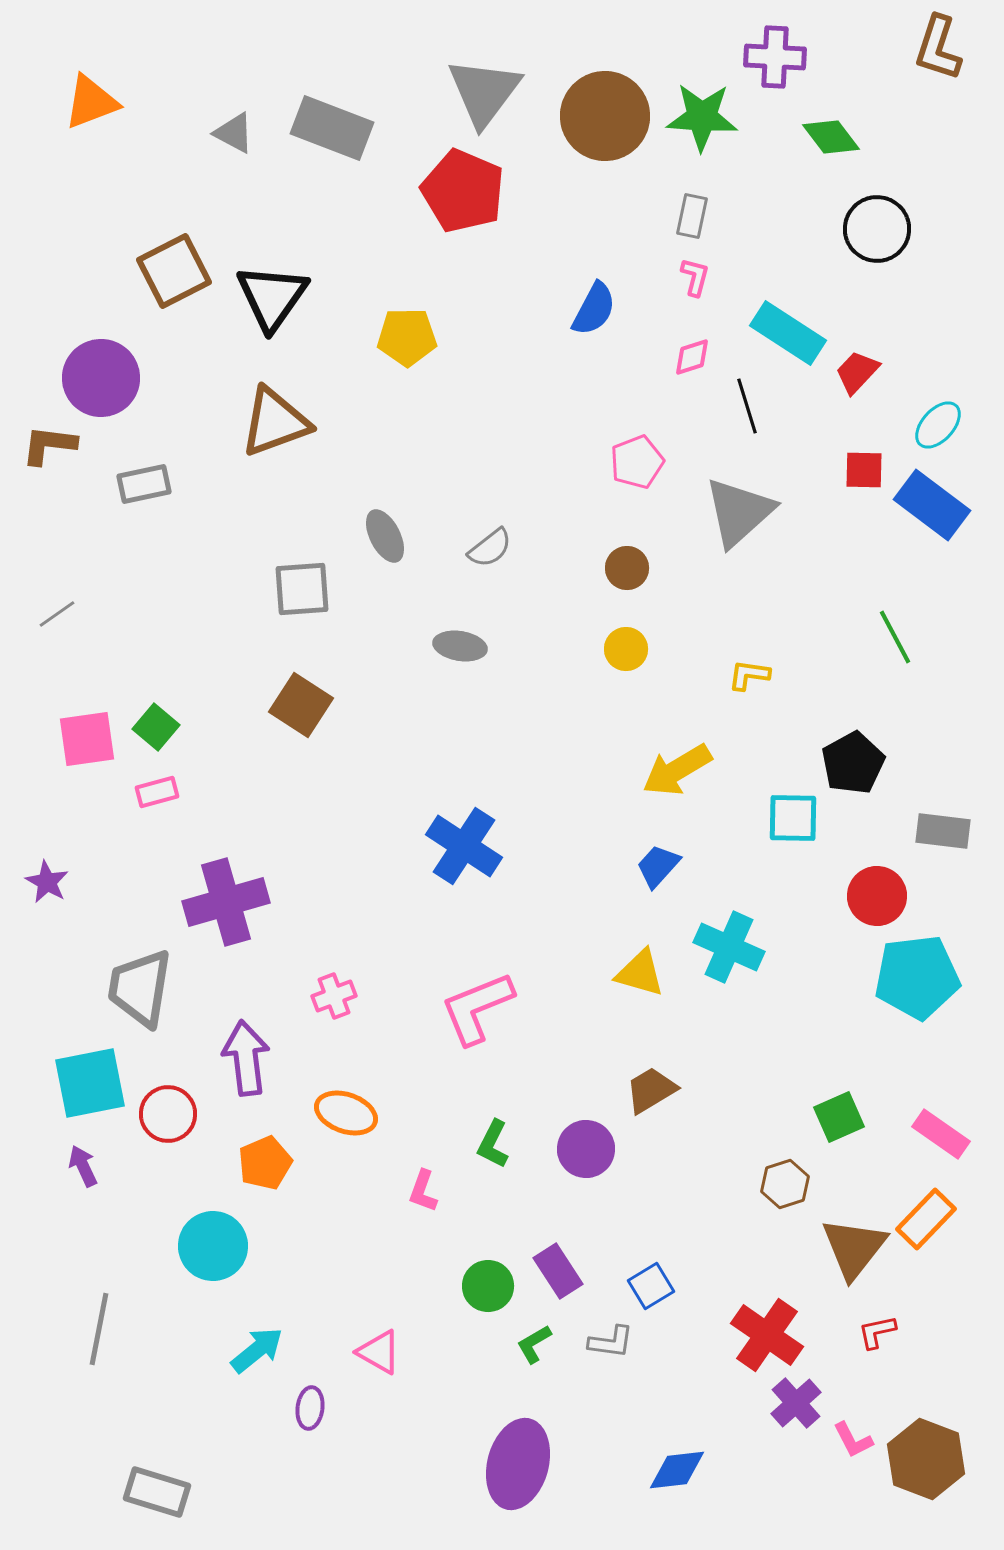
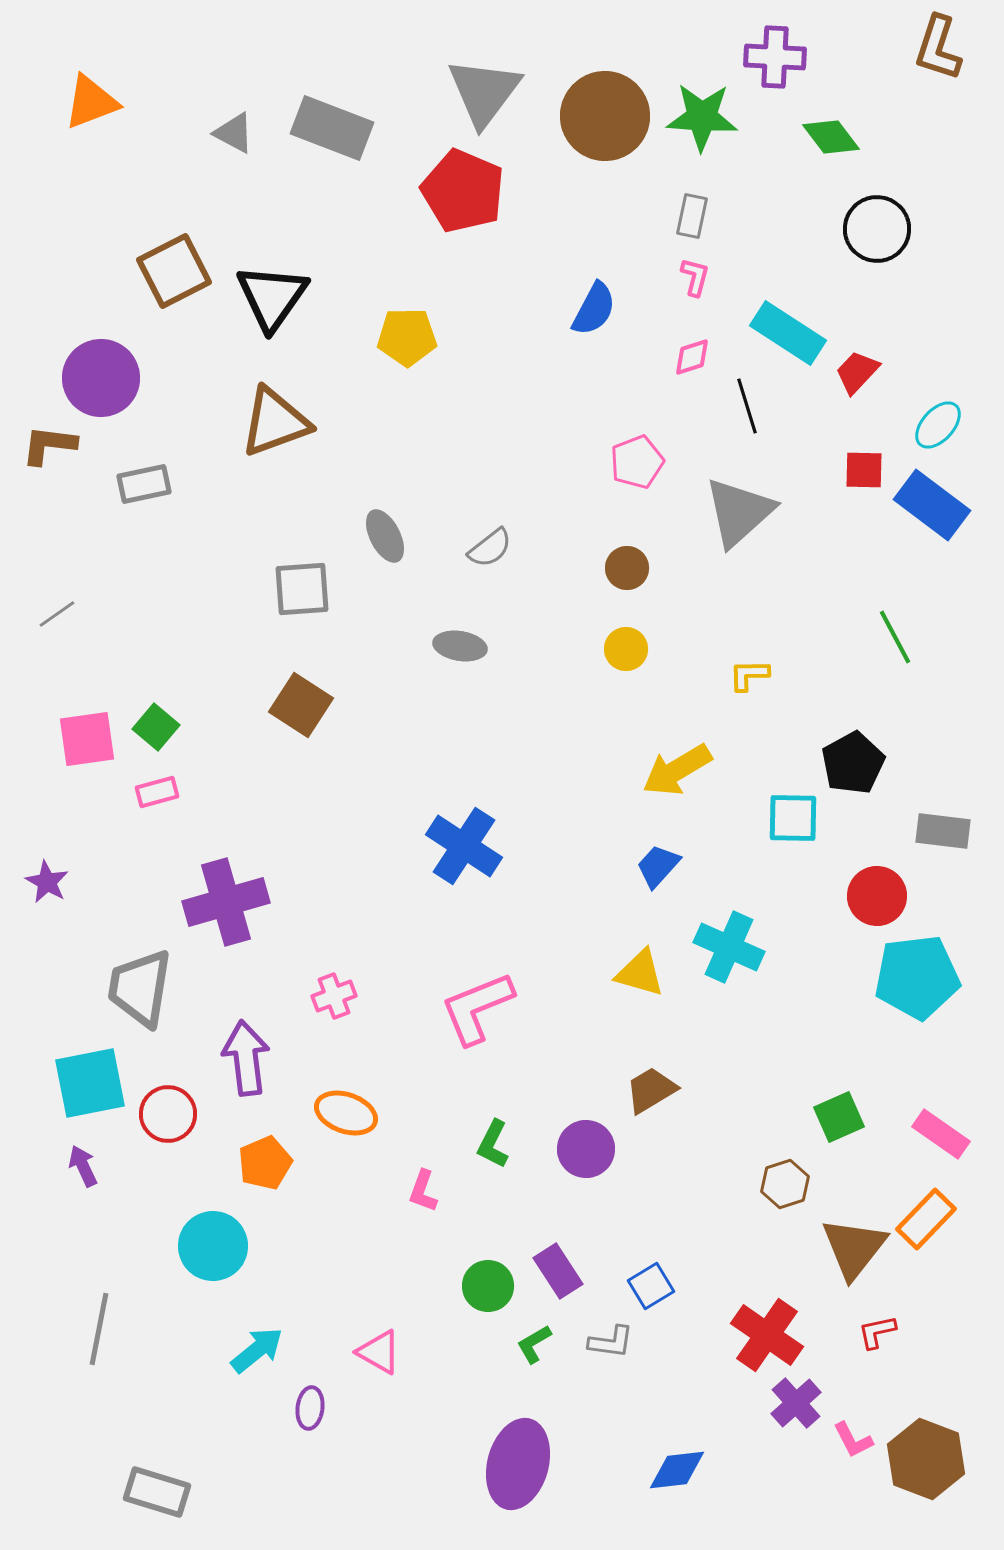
yellow L-shape at (749, 675): rotated 9 degrees counterclockwise
